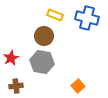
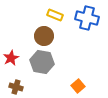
brown cross: moved 1 px down; rotated 24 degrees clockwise
